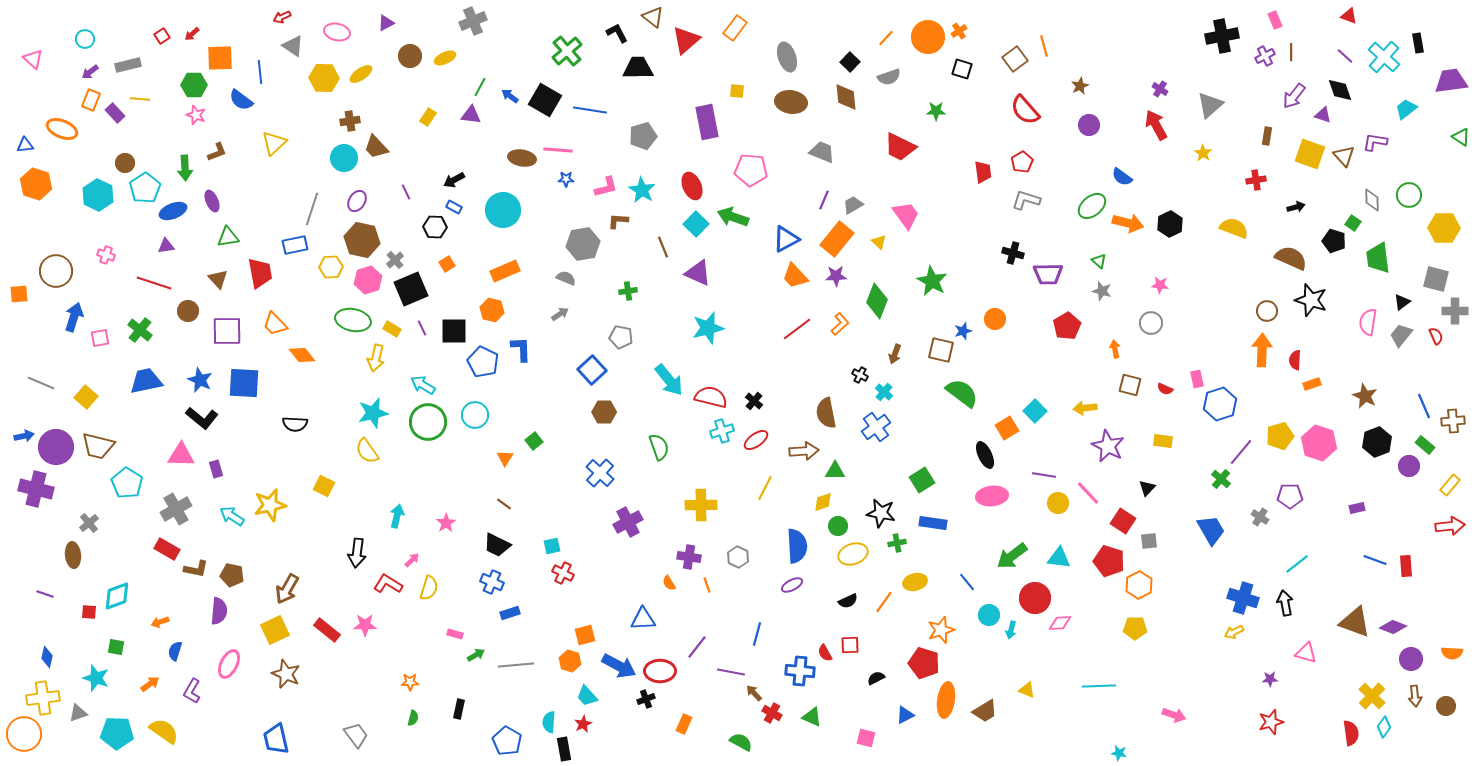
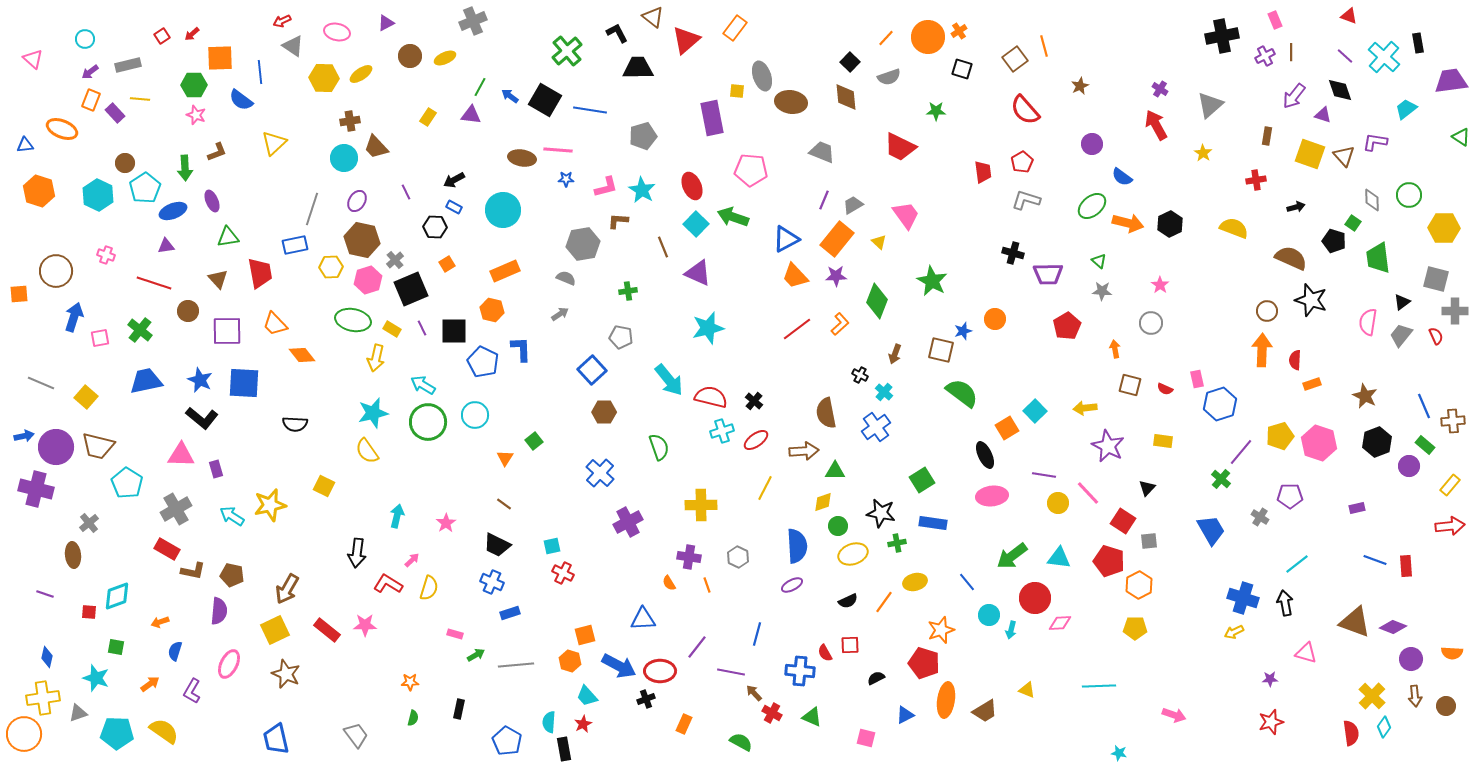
red arrow at (282, 17): moved 4 px down
gray ellipse at (787, 57): moved 25 px left, 19 px down
purple rectangle at (707, 122): moved 5 px right, 4 px up
purple circle at (1089, 125): moved 3 px right, 19 px down
orange hexagon at (36, 184): moved 3 px right, 7 px down
pink star at (1160, 285): rotated 30 degrees clockwise
gray star at (1102, 291): rotated 12 degrees counterclockwise
brown L-shape at (196, 569): moved 3 px left, 2 px down
